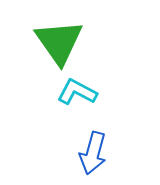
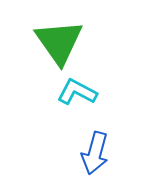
blue arrow: moved 2 px right
